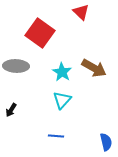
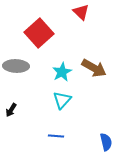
red square: moved 1 px left; rotated 12 degrees clockwise
cyan star: rotated 12 degrees clockwise
